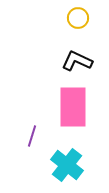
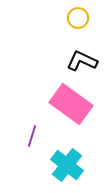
black L-shape: moved 5 px right
pink rectangle: moved 2 px left, 3 px up; rotated 54 degrees counterclockwise
